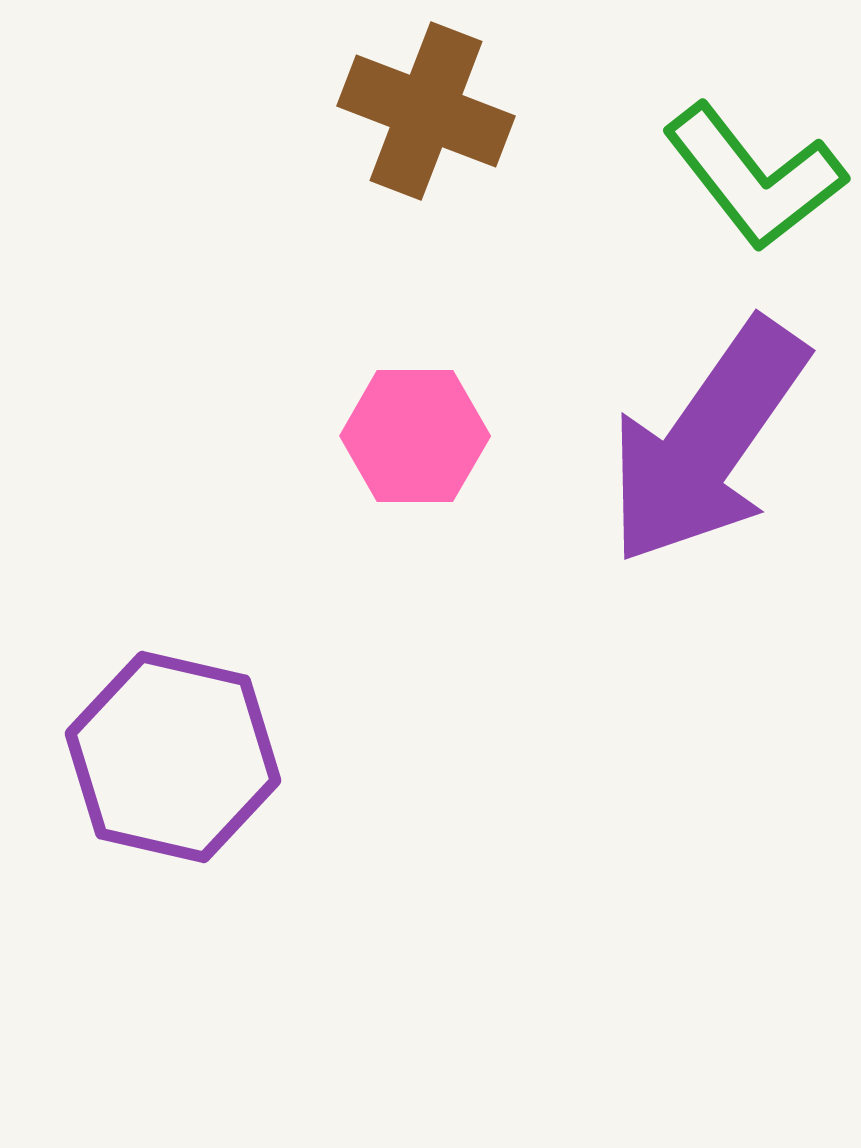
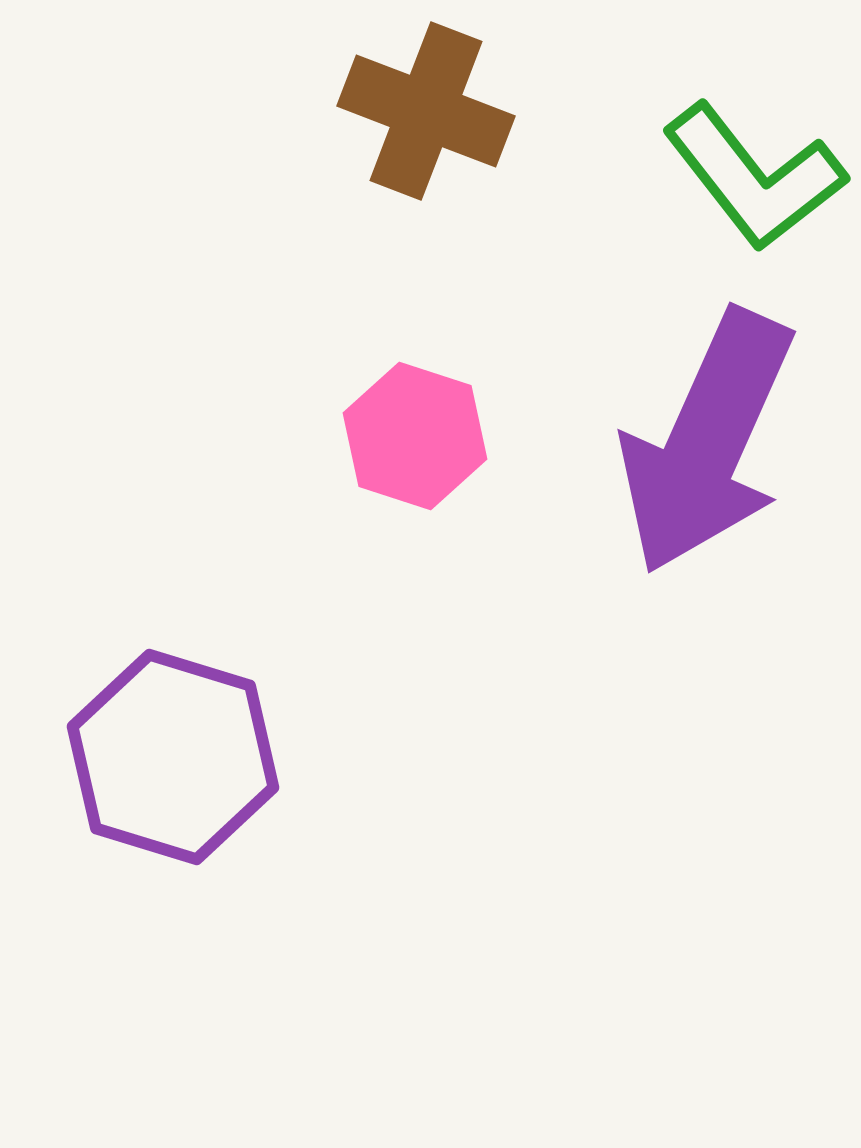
pink hexagon: rotated 18 degrees clockwise
purple arrow: rotated 11 degrees counterclockwise
purple hexagon: rotated 4 degrees clockwise
